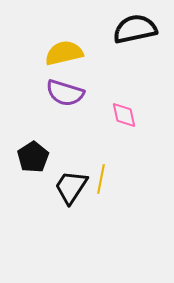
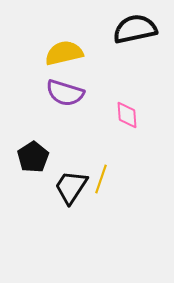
pink diamond: moved 3 px right; rotated 8 degrees clockwise
yellow line: rotated 8 degrees clockwise
